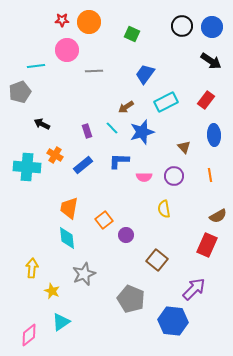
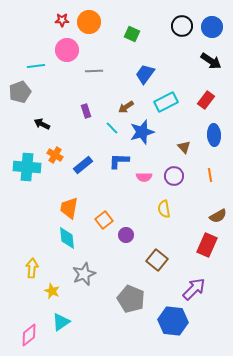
purple rectangle at (87, 131): moved 1 px left, 20 px up
